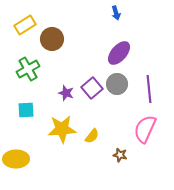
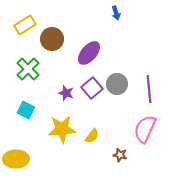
purple ellipse: moved 30 px left
green cross: rotated 15 degrees counterclockwise
cyan square: rotated 30 degrees clockwise
